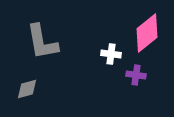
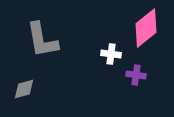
pink diamond: moved 1 px left, 5 px up
gray L-shape: moved 2 px up
gray diamond: moved 3 px left
